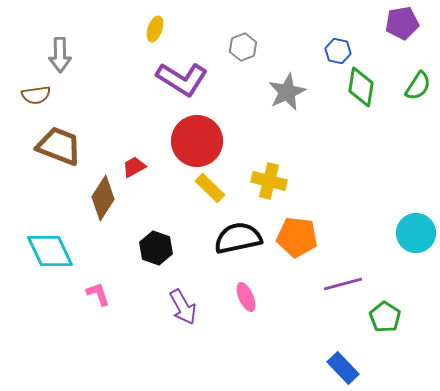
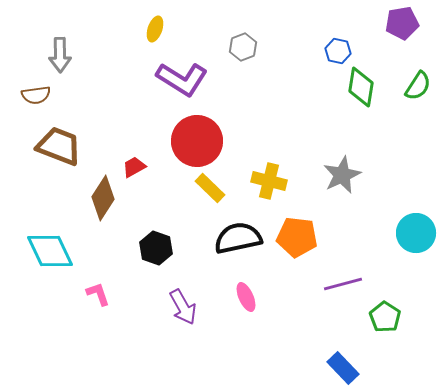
gray star: moved 55 px right, 83 px down
